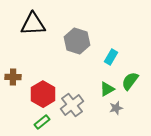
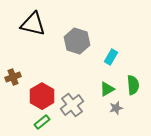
black triangle: rotated 16 degrees clockwise
brown cross: rotated 21 degrees counterclockwise
green semicircle: moved 3 px right, 4 px down; rotated 138 degrees clockwise
red hexagon: moved 1 px left, 2 px down
